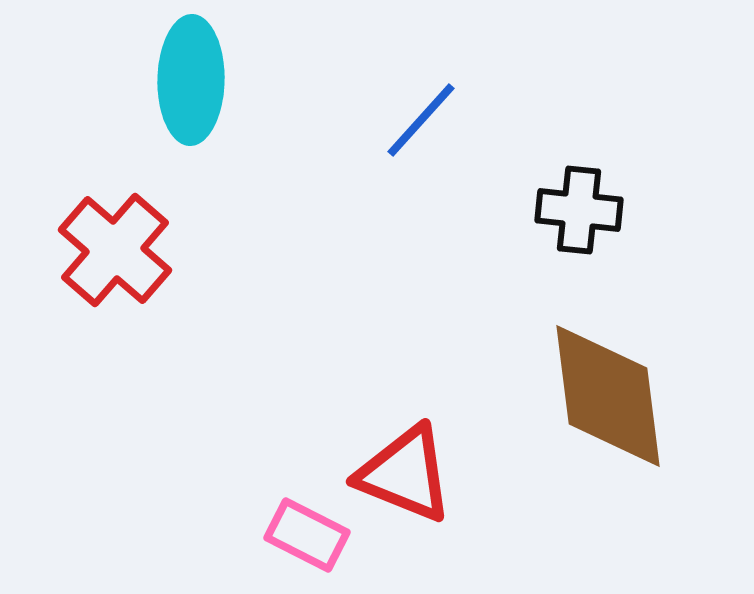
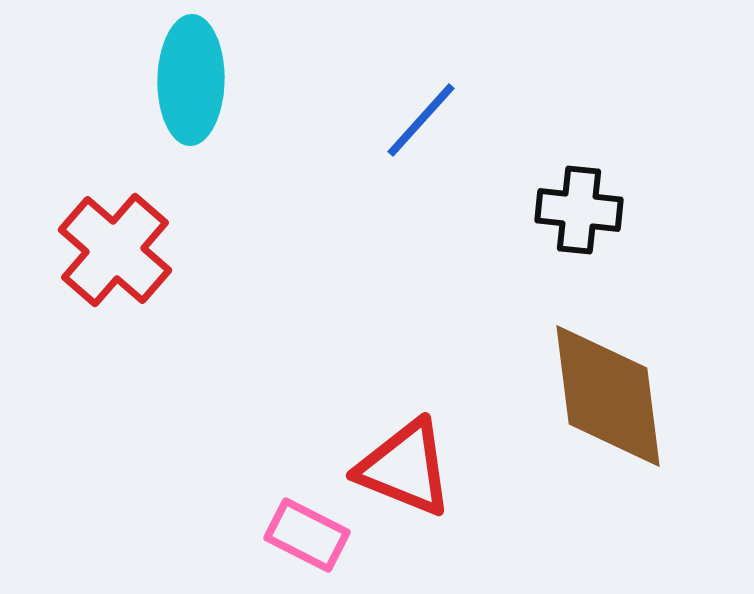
red triangle: moved 6 px up
